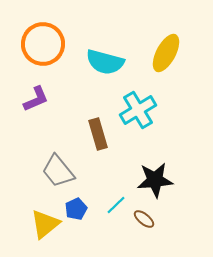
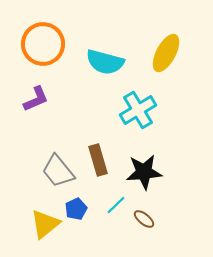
brown rectangle: moved 26 px down
black star: moved 11 px left, 8 px up
